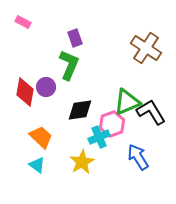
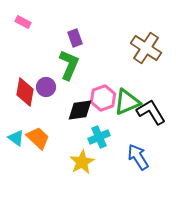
pink hexagon: moved 9 px left, 26 px up
orange trapezoid: moved 3 px left, 1 px down
cyan triangle: moved 21 px left, 27 px up
